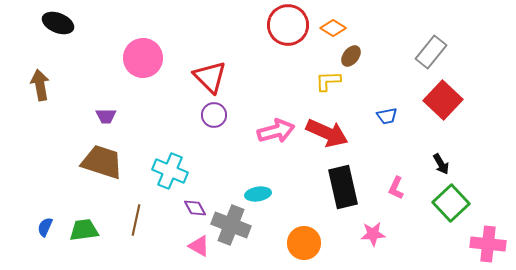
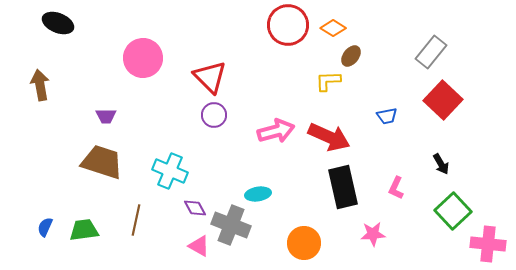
red arrow: moved 2 px right, 4 px down
green square: moved 2 px right, 8 px down
